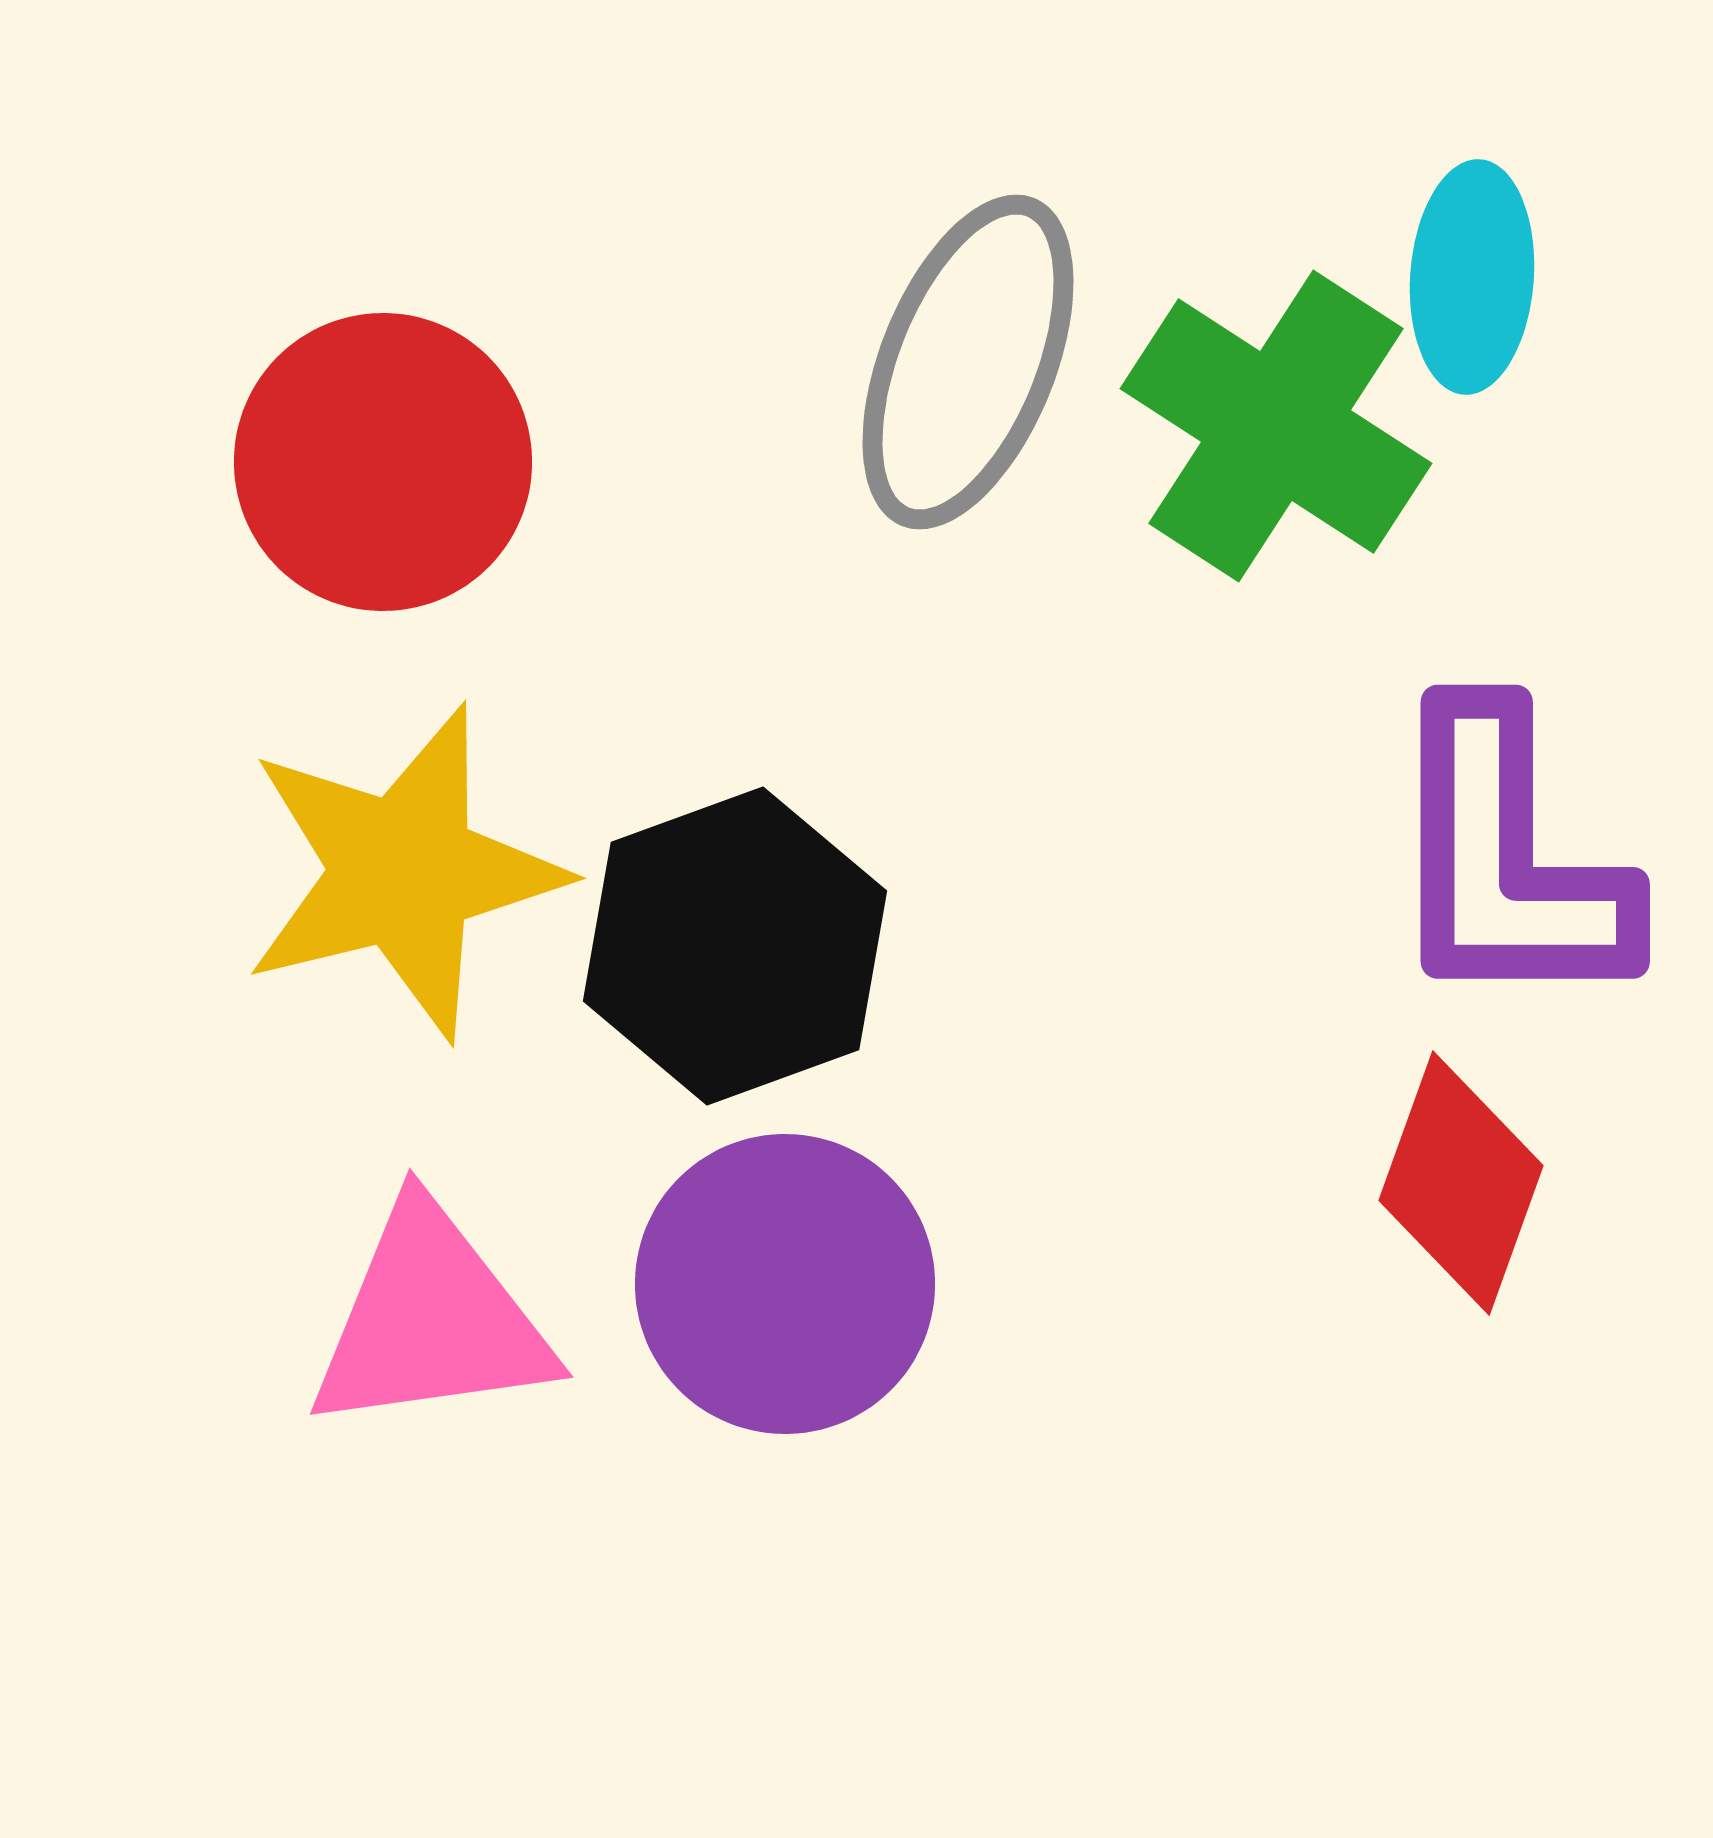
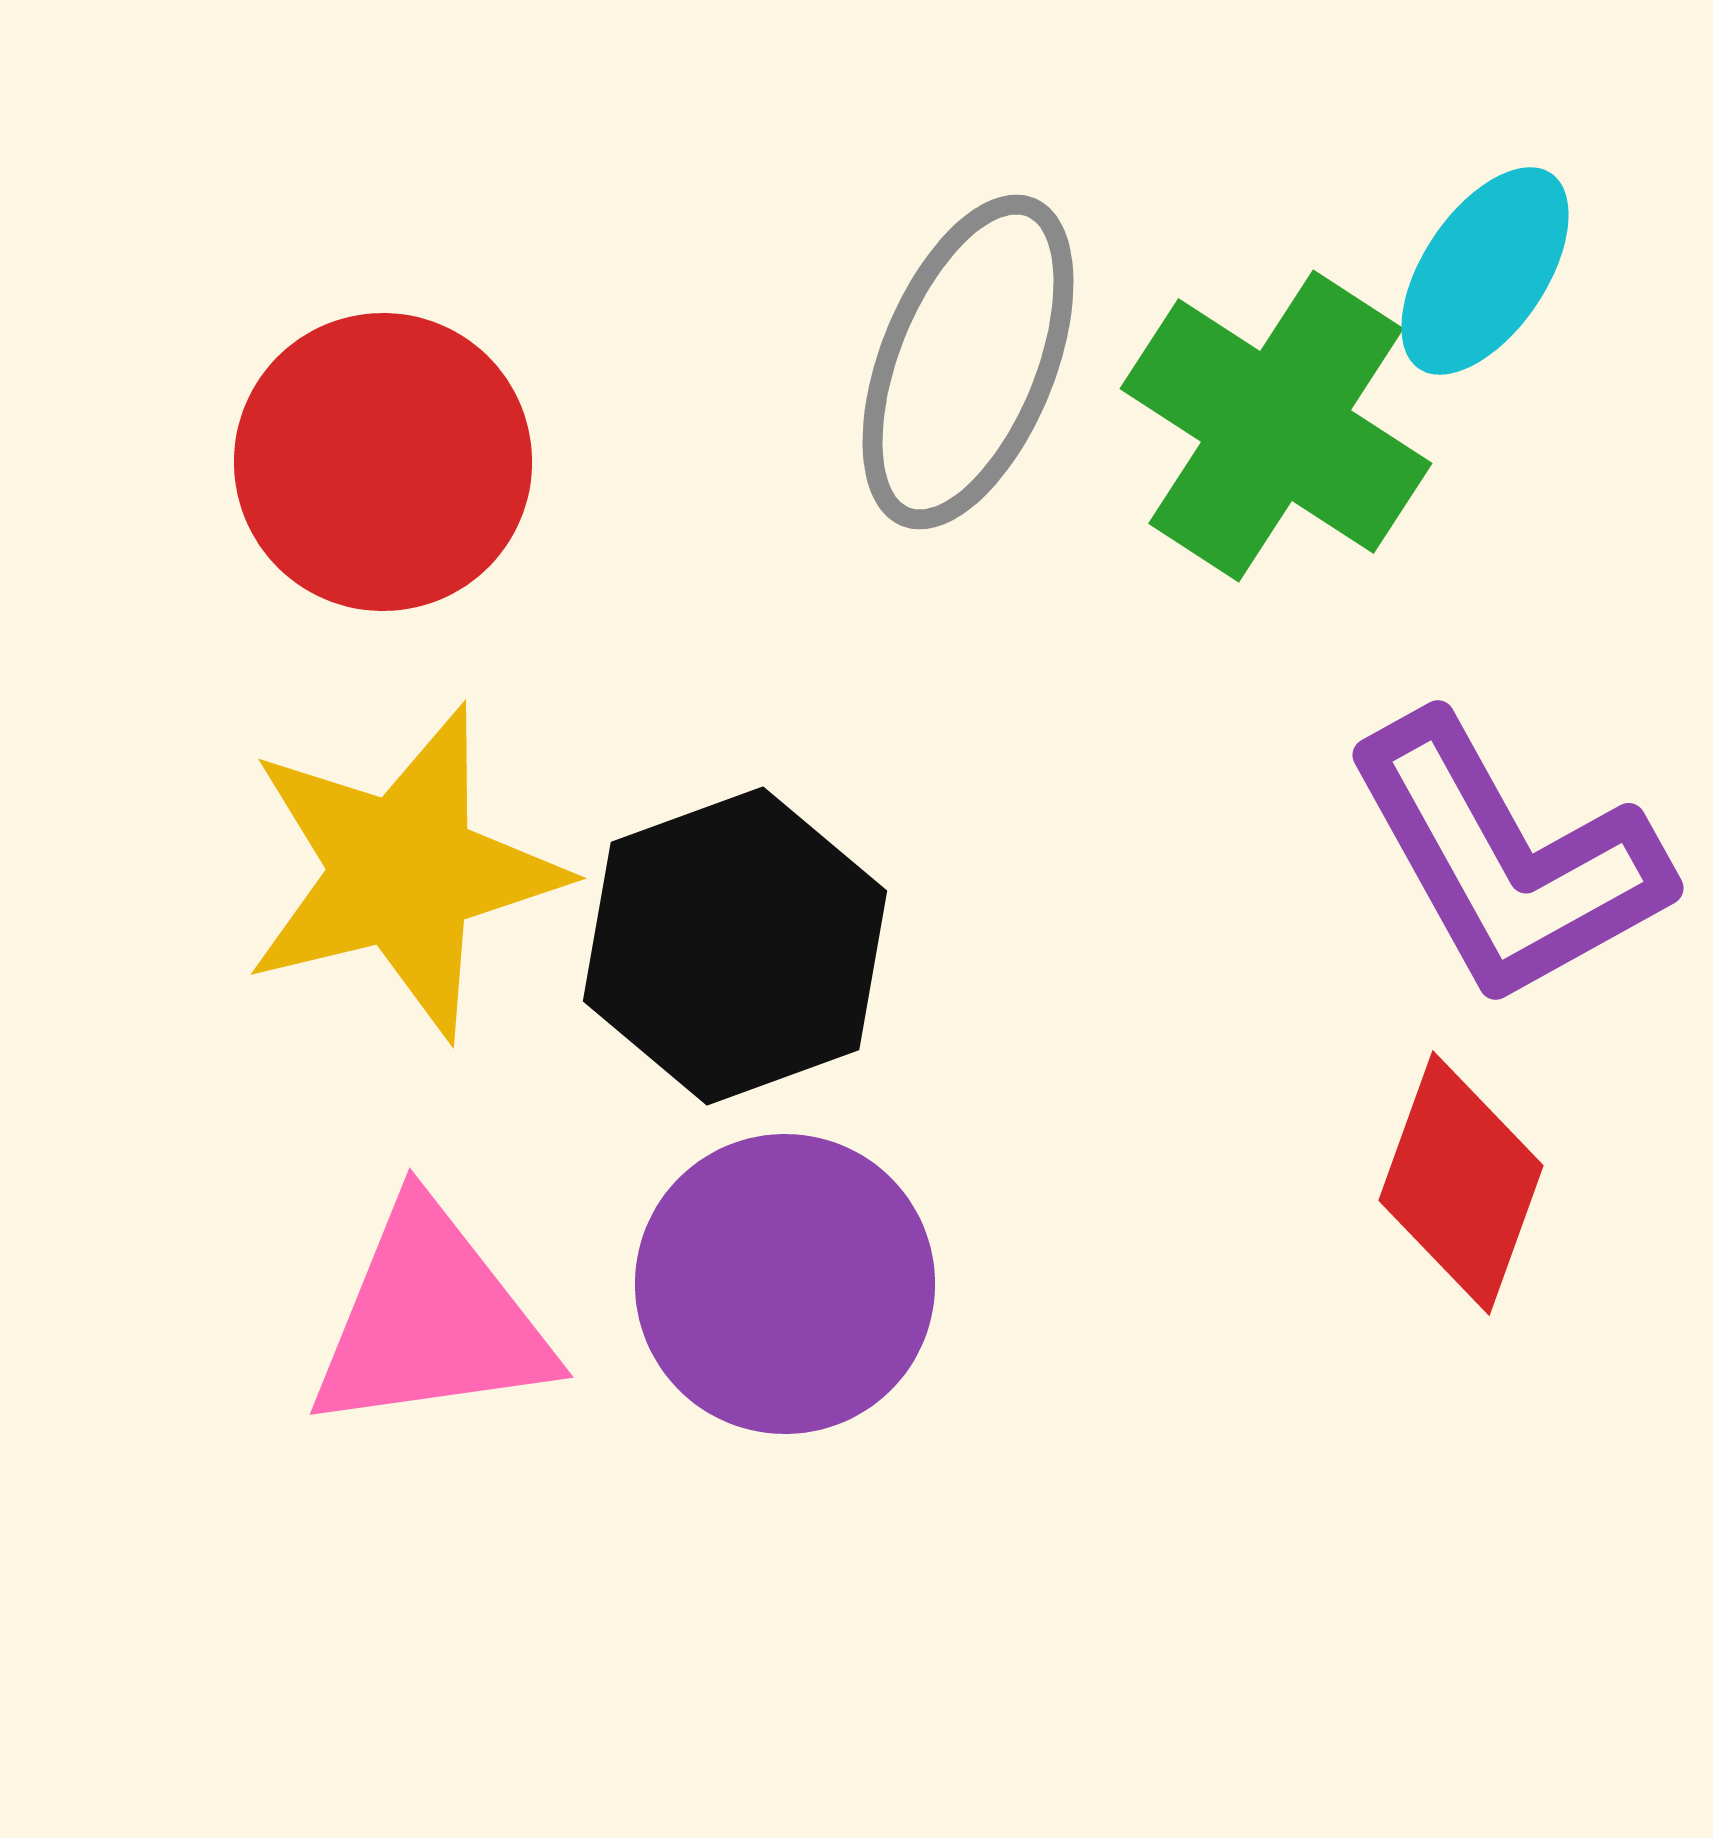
cyan ellipse: moved 13 px right, 6 px up; rotated 30 degrees clockwise
purple L-shape: rotated 29 degrees counterclockwise
